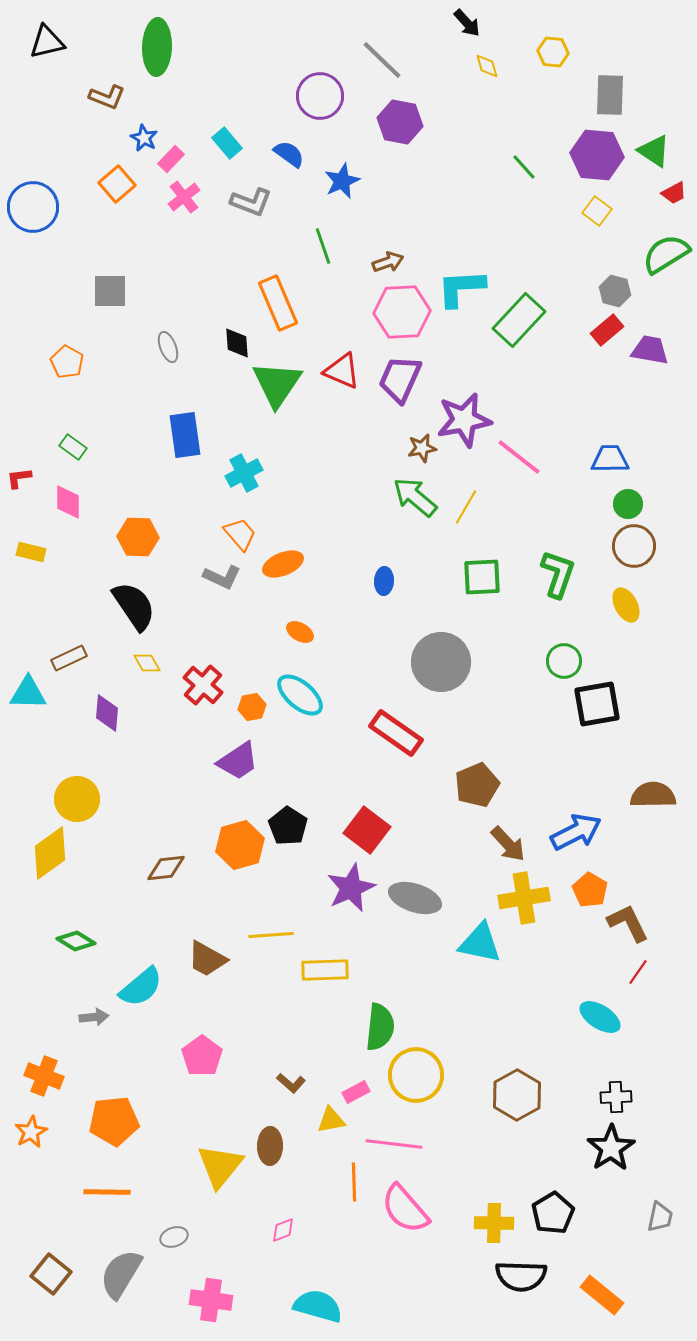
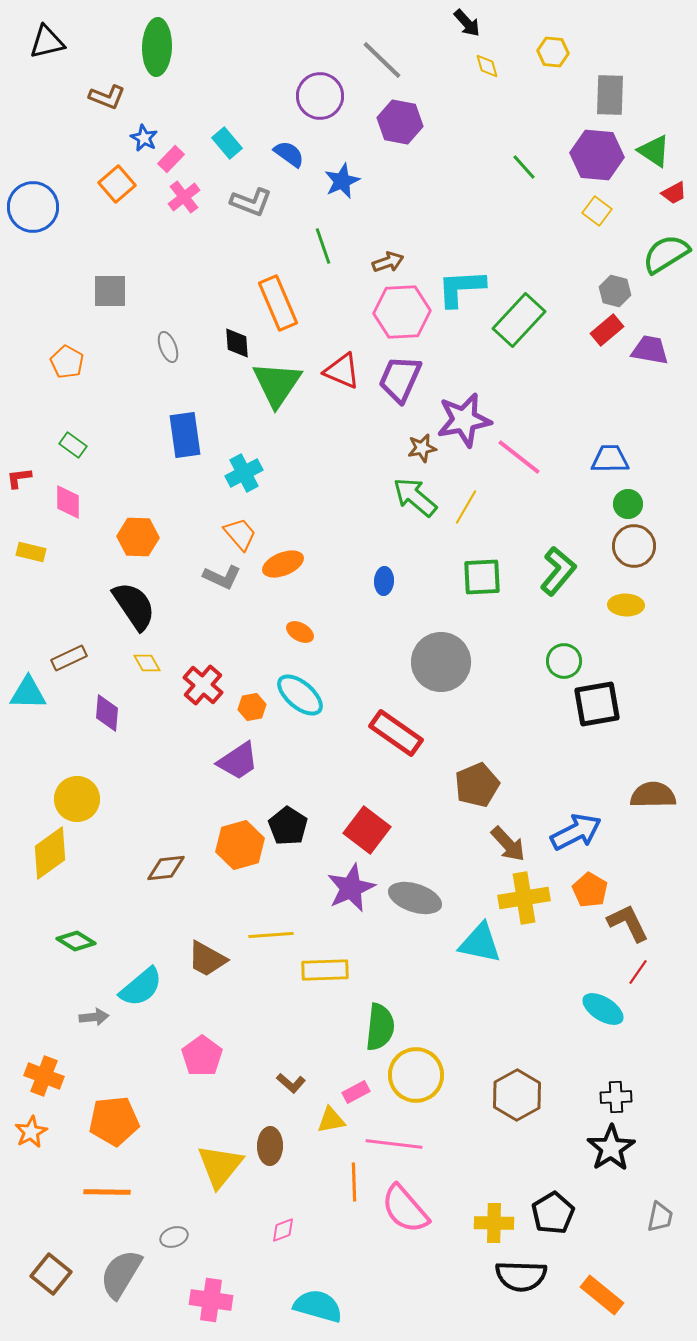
green rectangle at (73, 447): moved 2 px up
green L-shape at (558, 574): moved 3 px up; rotated 21 degrees clockwise
yellow ellipse at (626, 605): rotated 60 degrees counterclockwise
cyan ellipse at (600, 1017): moved 3 px right, 8 px up
